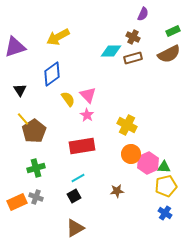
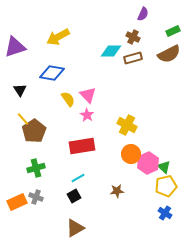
blue diamond: moved 1 px up; rotated 45 degrees clockwise
green triangle: rotated 40 degrees clockwise
